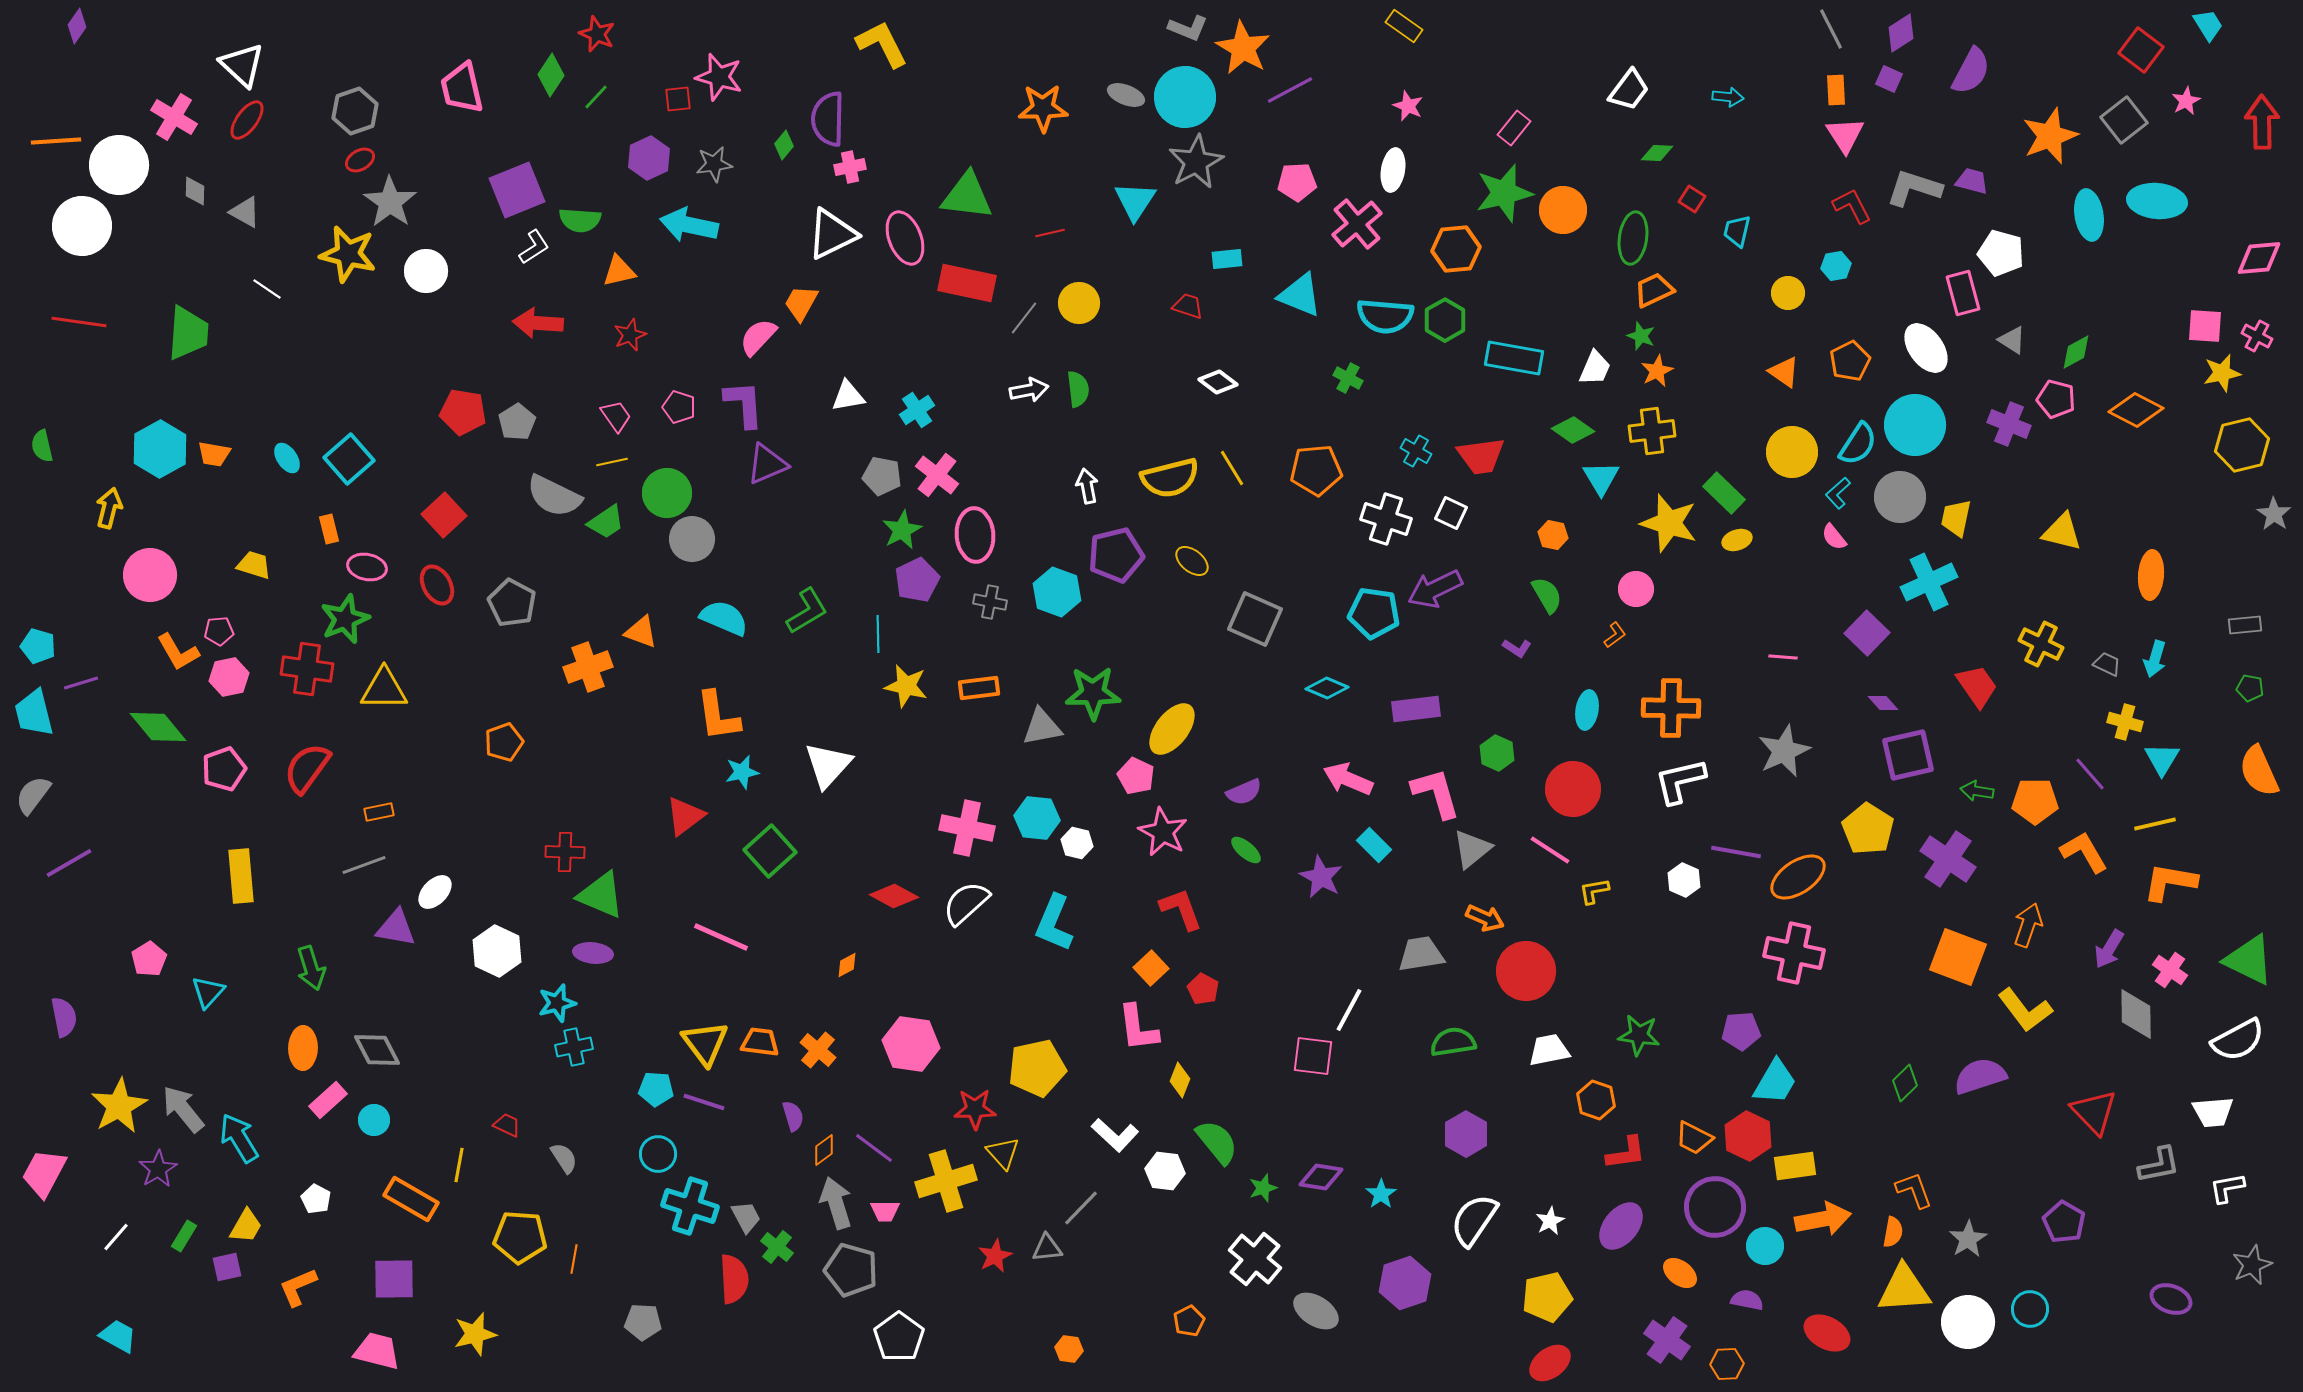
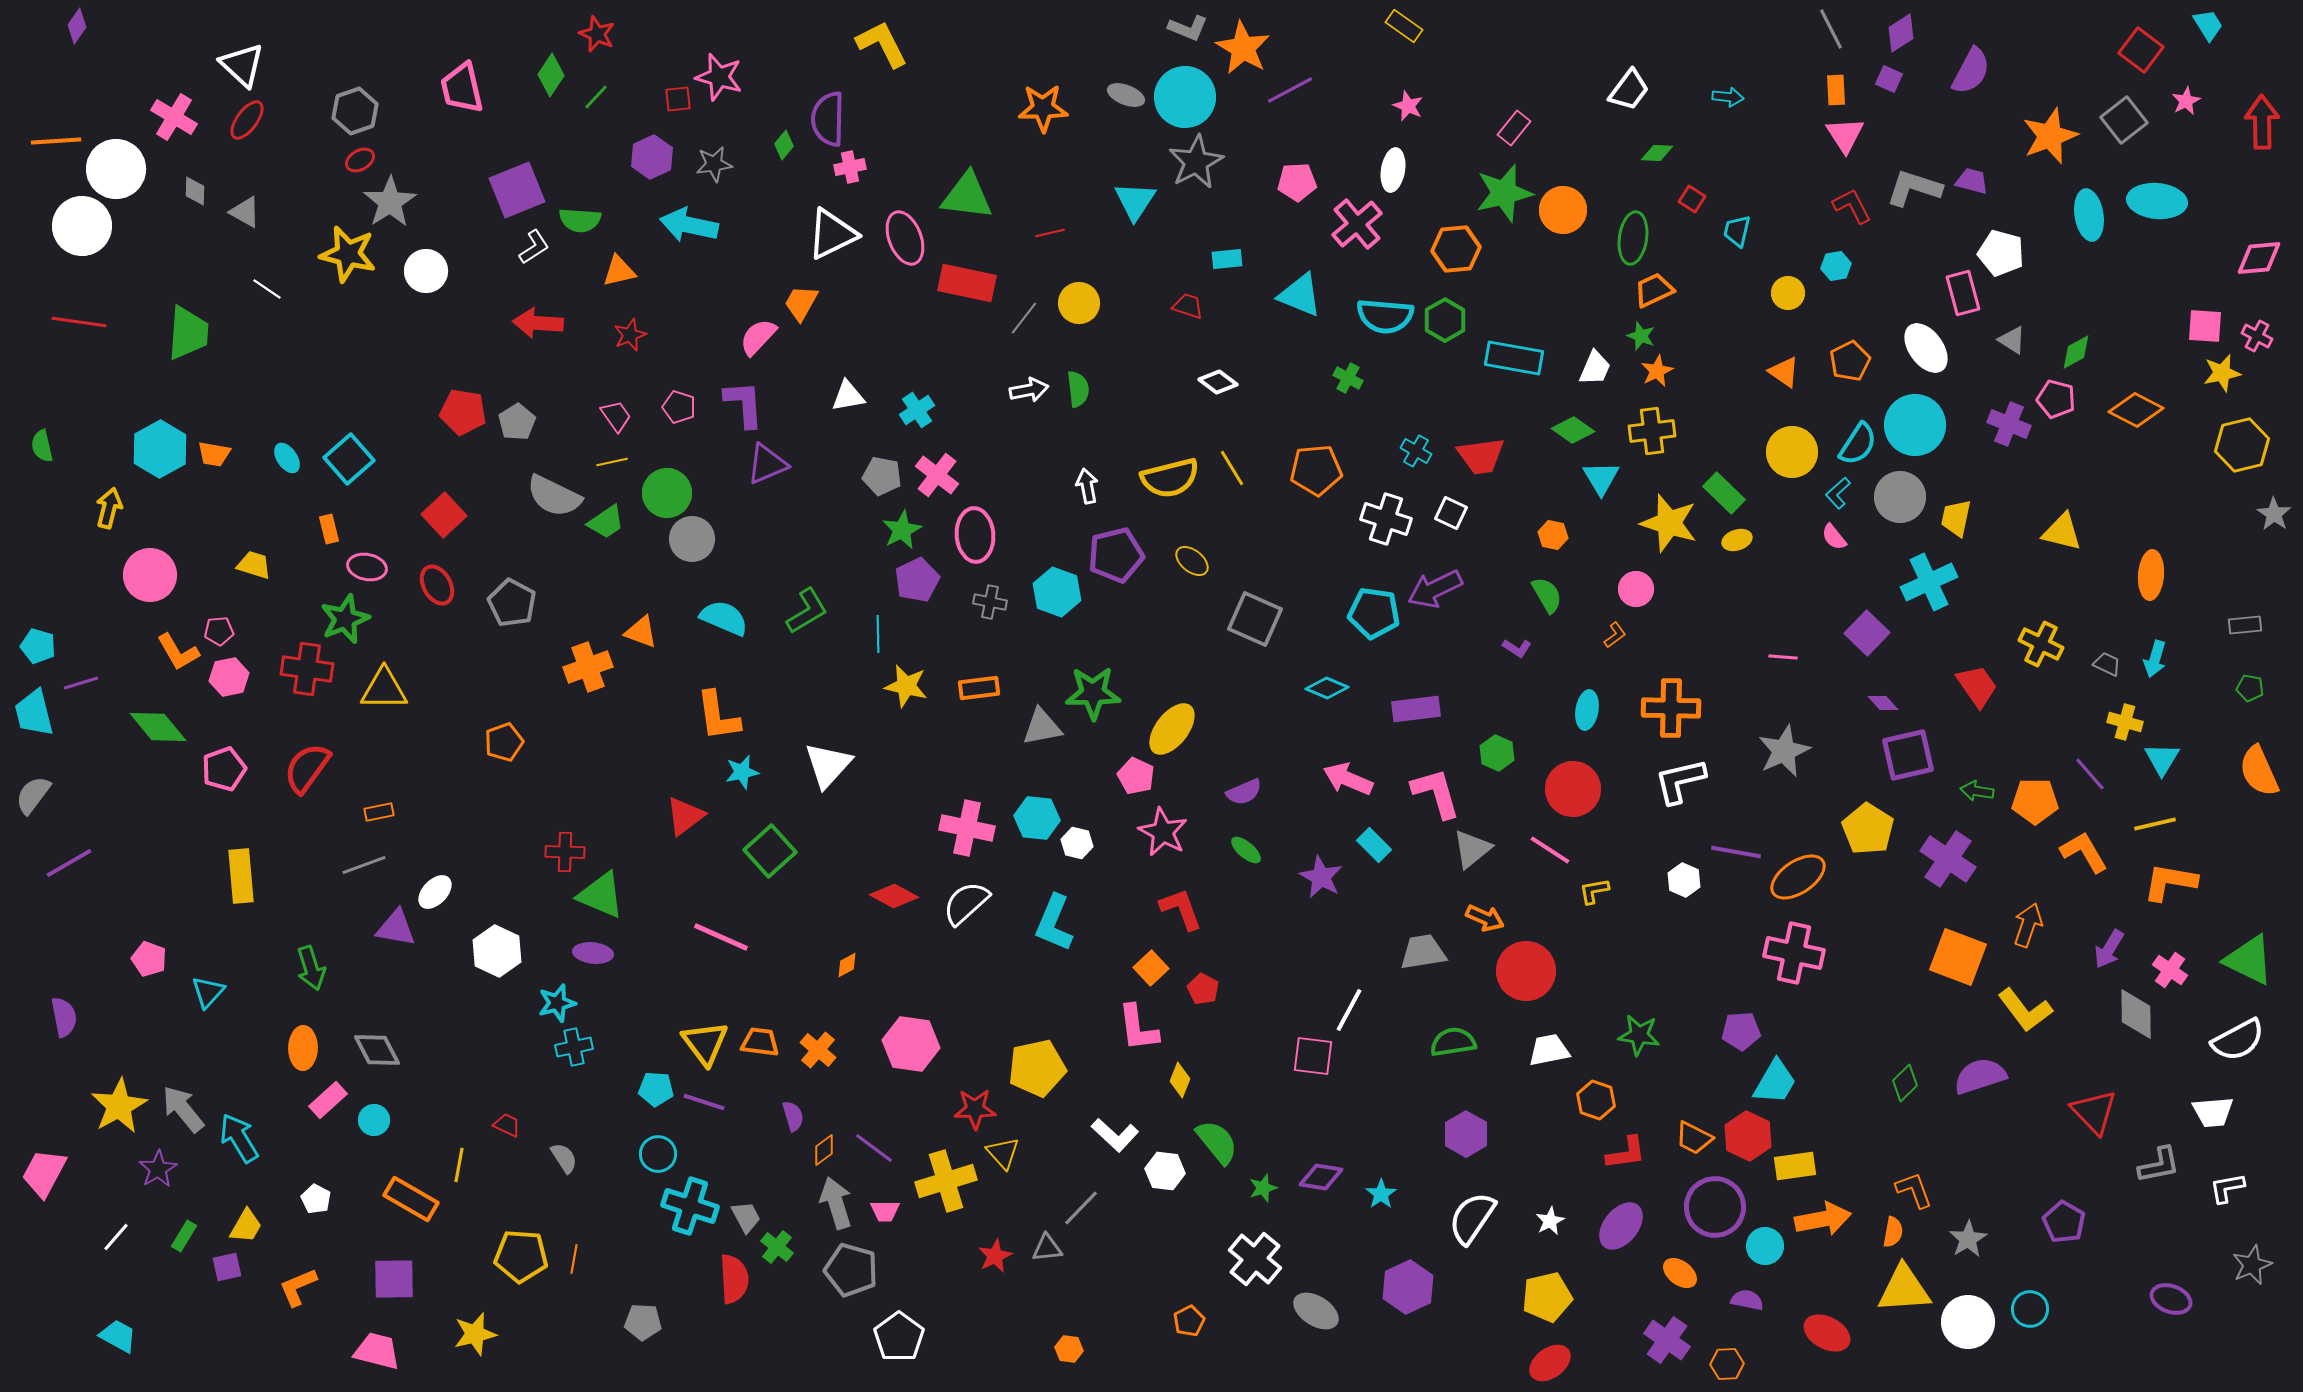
purple hexagon at (649, 158): moved 3 px right, 1 px up
white circle at (119, 165): moved 3 px left, 4 px down
gray star at (390, 202): rotated 4 degrees clockwise
gray trapezoid at (1421, 954): moved 2 px right, 2 px up
pink pentagon at (149, 959): rotated 20 degrees counterclockwise
white semicircle at (1474, 1220): moved 2 px left, 2 px up
yellow pentagon at (520, 1237): moved 1 px right, 19 px down
purple hexagon at (1405, 1283): moved 3 px right, 4 px down; rotated 6 degrees counterclockwise
